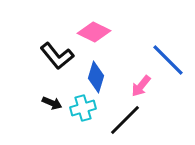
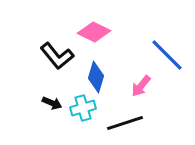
blue line: moved 1 px left, 5 px up
black line: moved 3 px down; rotated 27 degrees clockwise
